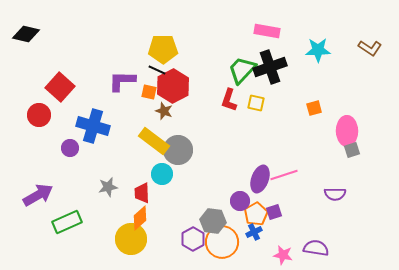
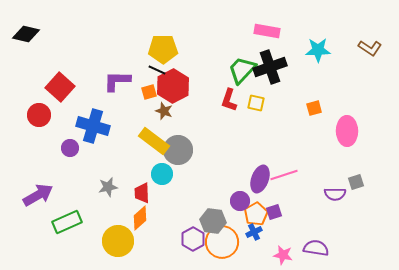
purple L-shape at (122, 81): moved 5 px left
orange square at (149, 92): rotated 28 degrees counterclockwise
gray square at (352, 150): moved 4 px right, 32 px down
yellow circle at (131, 239): moved 13 px left, 2 px down
